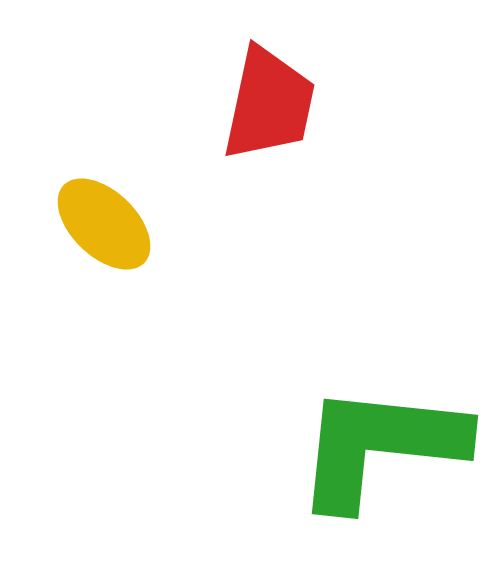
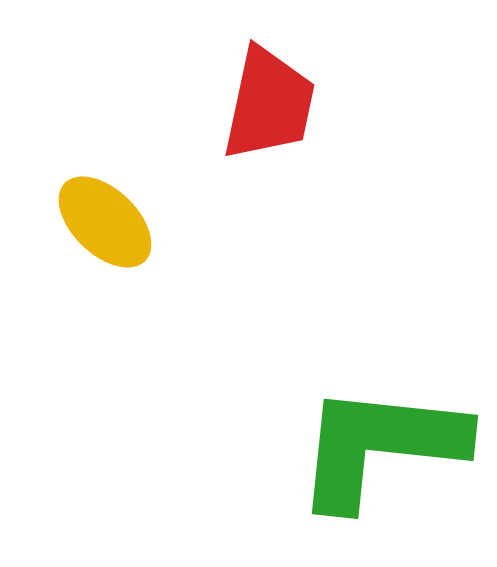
yellow ellipse: moved 1 px right, 2 px up
